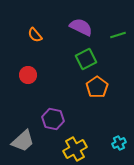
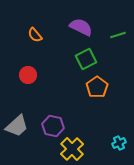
purple hexagon: moved 7 px down
gray trapezoid: moved 6 px left, 15 px up
yellow cross: moved 3 px left; rotated 15 degrees counterclockwise
